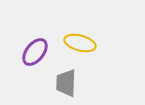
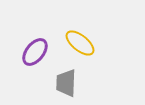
yellow ellipse: rotated 24 degrees clockwise
